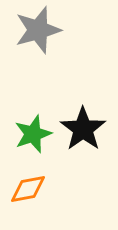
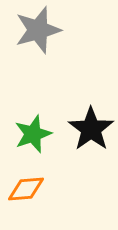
black star: moved 8 px right
orange diamond: moved 2 px left; rotated 6 degrees clockwise
